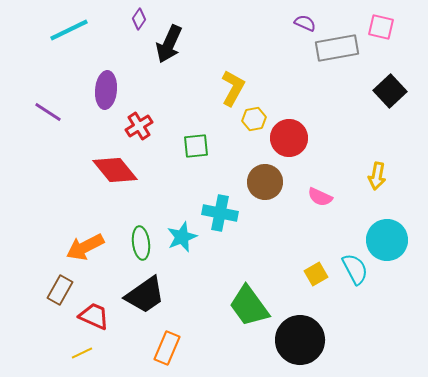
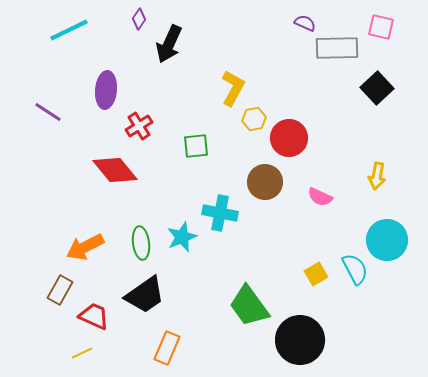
gray rectangle: rotated 9 degrees clockwise
black square: moved 13 px left, 3 px up
